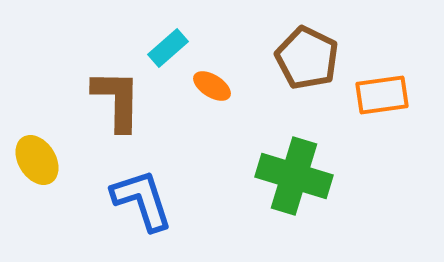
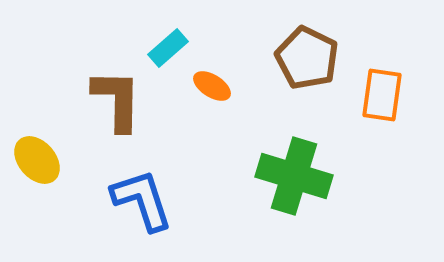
orange rectangle: rotated 74 degrees counterclockwise
yellow ellipse: rotated 9 degrees counterclockwise
